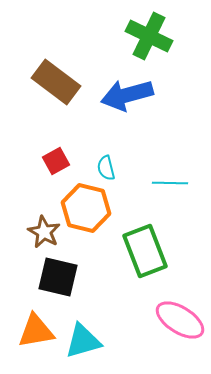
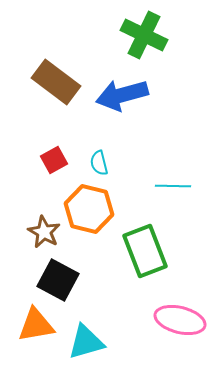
green cross: moved 5 px left, 1 px up
blue arrow: moved 5 px left
red square: moved 2 px left, 1 px up
cyan semicircle: moved 7 px left, 5 px up
cyan line: moved 3 px right, 3 px down
orange hexagon: moved 3 px right, 1 px down
black square: moved 3 px down; rotated 15 degrees clockwise
pink ellipse: rotated 18 degrees counterclockwise
orange triangle: moved 6 px up
cyan triangle: moved 3 px right, 1 px down
